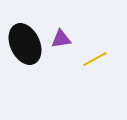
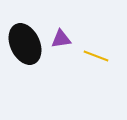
yellow line: moved 1 px right, 3 px up; rotated 50 degrees clockwise
